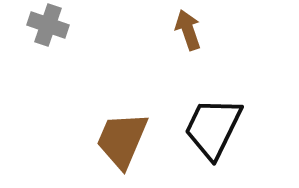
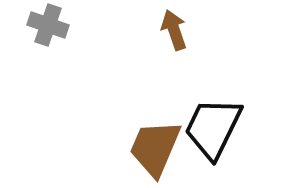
brown arrow: moved 14 px left
brown trapezoid: moved 33 px right, 8 px down
